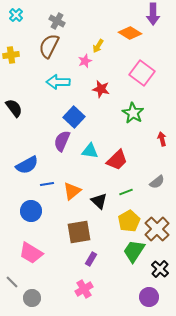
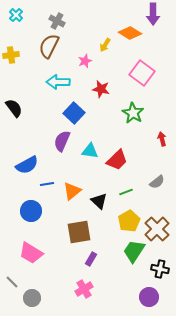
yellow arrow: moved 7 px right, 1 px up
blue square: moved 4 px up
black cross: rotated 30 degrees counterclockwise
